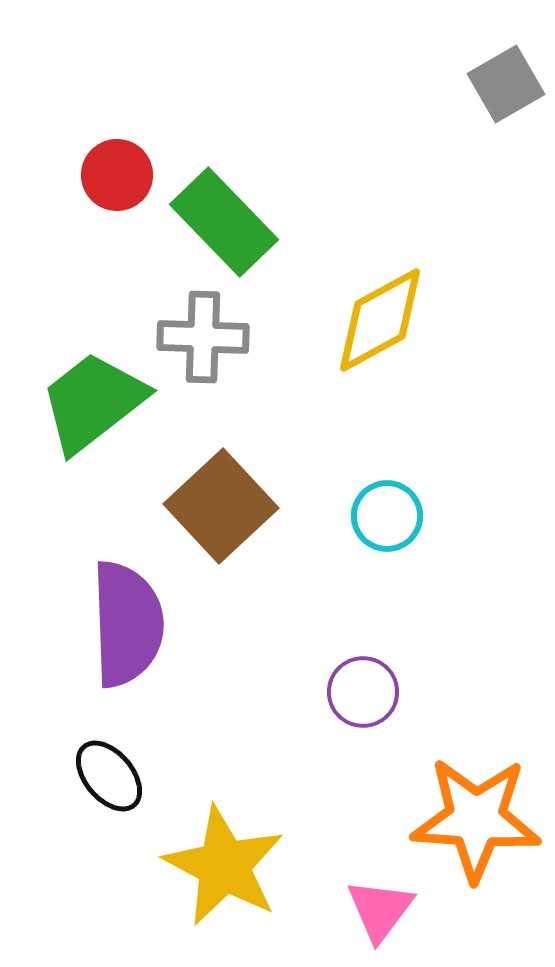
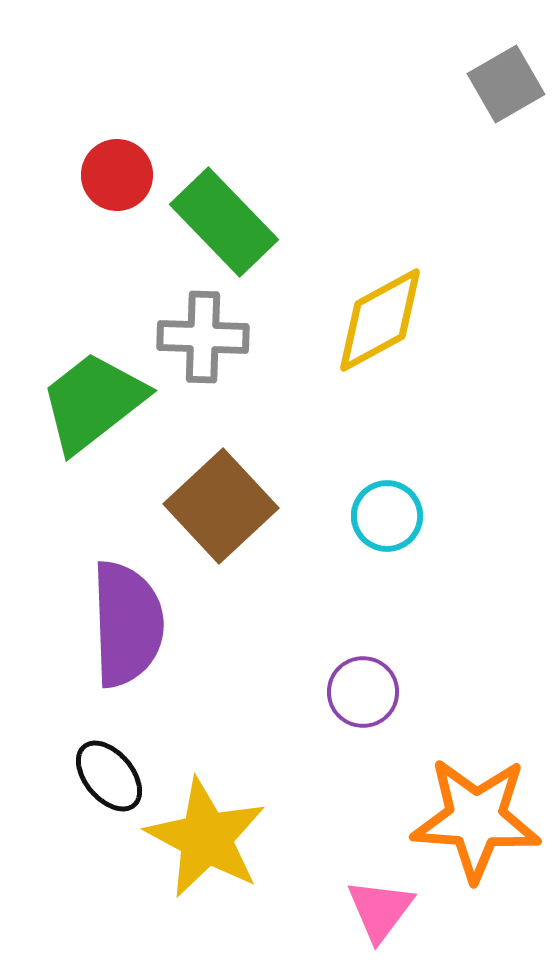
yellow star: moved 18 px left, 28 px up
